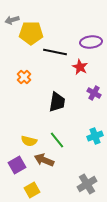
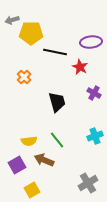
black trapezoid: rotated 25 degrees counterclockwise
yellow semicircle: rotated 21 degrees counterclockwise
gray cross: moved 1 px right, 1 px up
